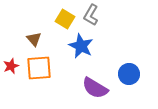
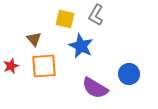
gray L-shape: moved 5 px right
yellow square: rotated 18 degrees counterclockwise
orange square: moved 5 px right, 2 px up
